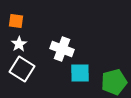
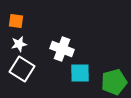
white star: rotated 21 degrees clockwise
